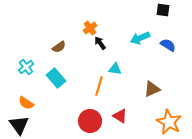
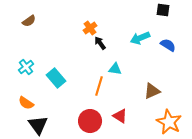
brown semicircle: moved 30 px left, 26 px up
brown triangle: moved 2 px down
black triangle: moved 19 px right
